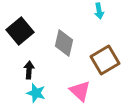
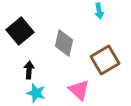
pink triangle: moved 1 px left, 1 px up
